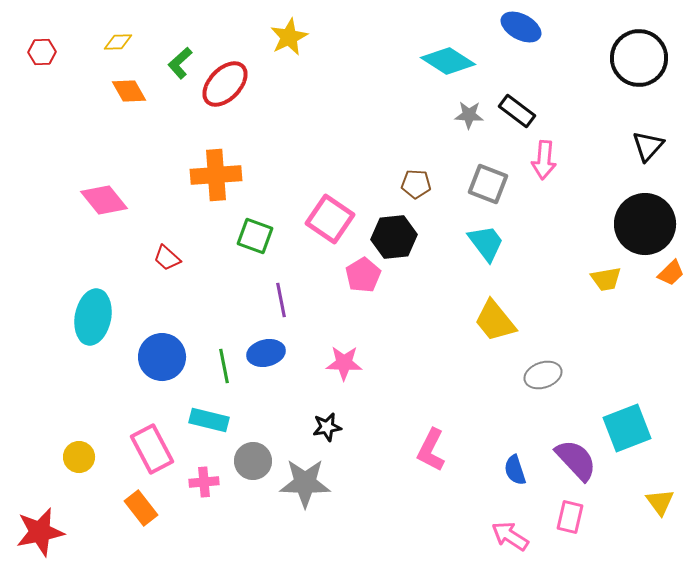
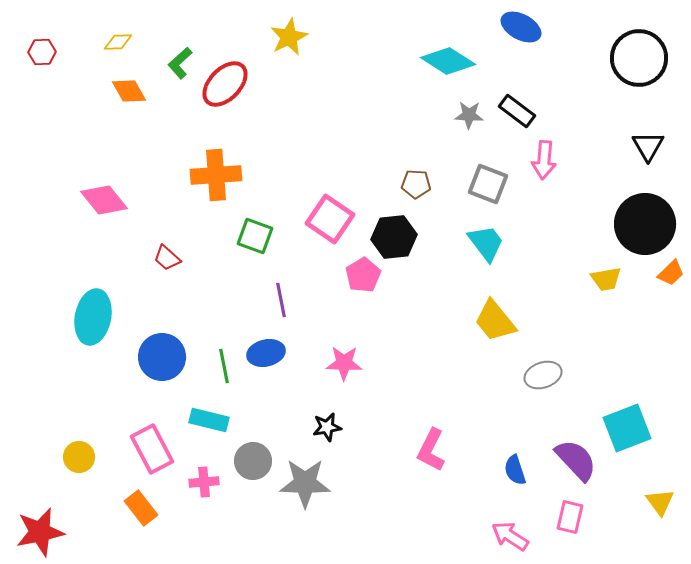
black triangle at (648, 146): rotated 12 degrees counterclockwise
